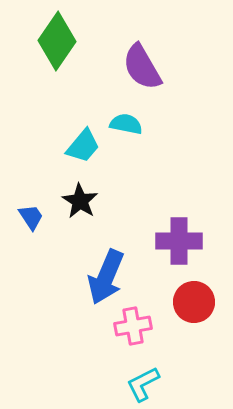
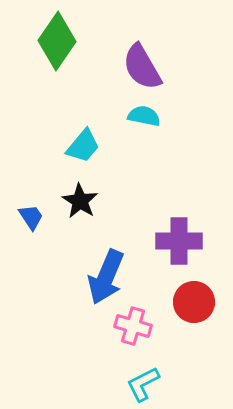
cyan semicircle: moved 18 px right, 8 px up
pink cross: rotated 27 degrees clockwise
